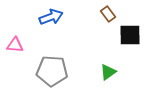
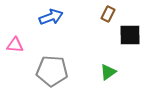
brown rectangle: rotated 63 degrees clockwise
